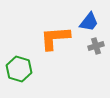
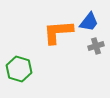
orange L-shape: moved 3 px right, 6 px up
